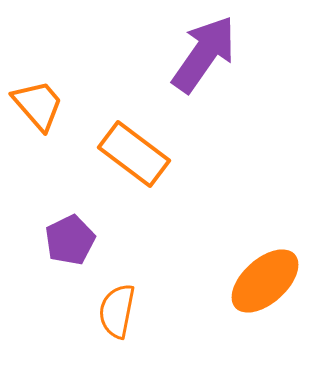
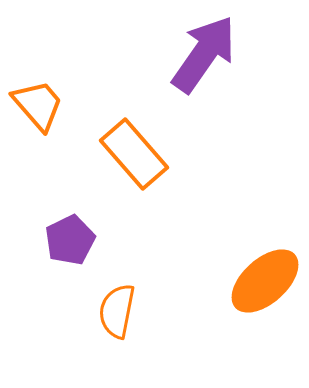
orange rectangle: rotated 12 degrees clockwise
